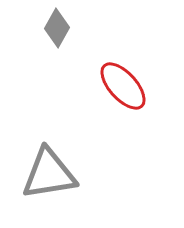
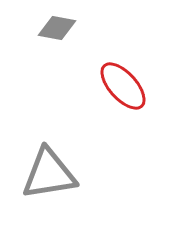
gray diamond: rotated 72 degrees clockwise
